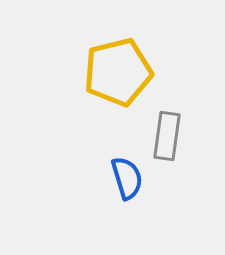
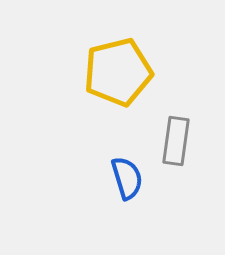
gray rectangle: moved 9 px right, 5 px down
